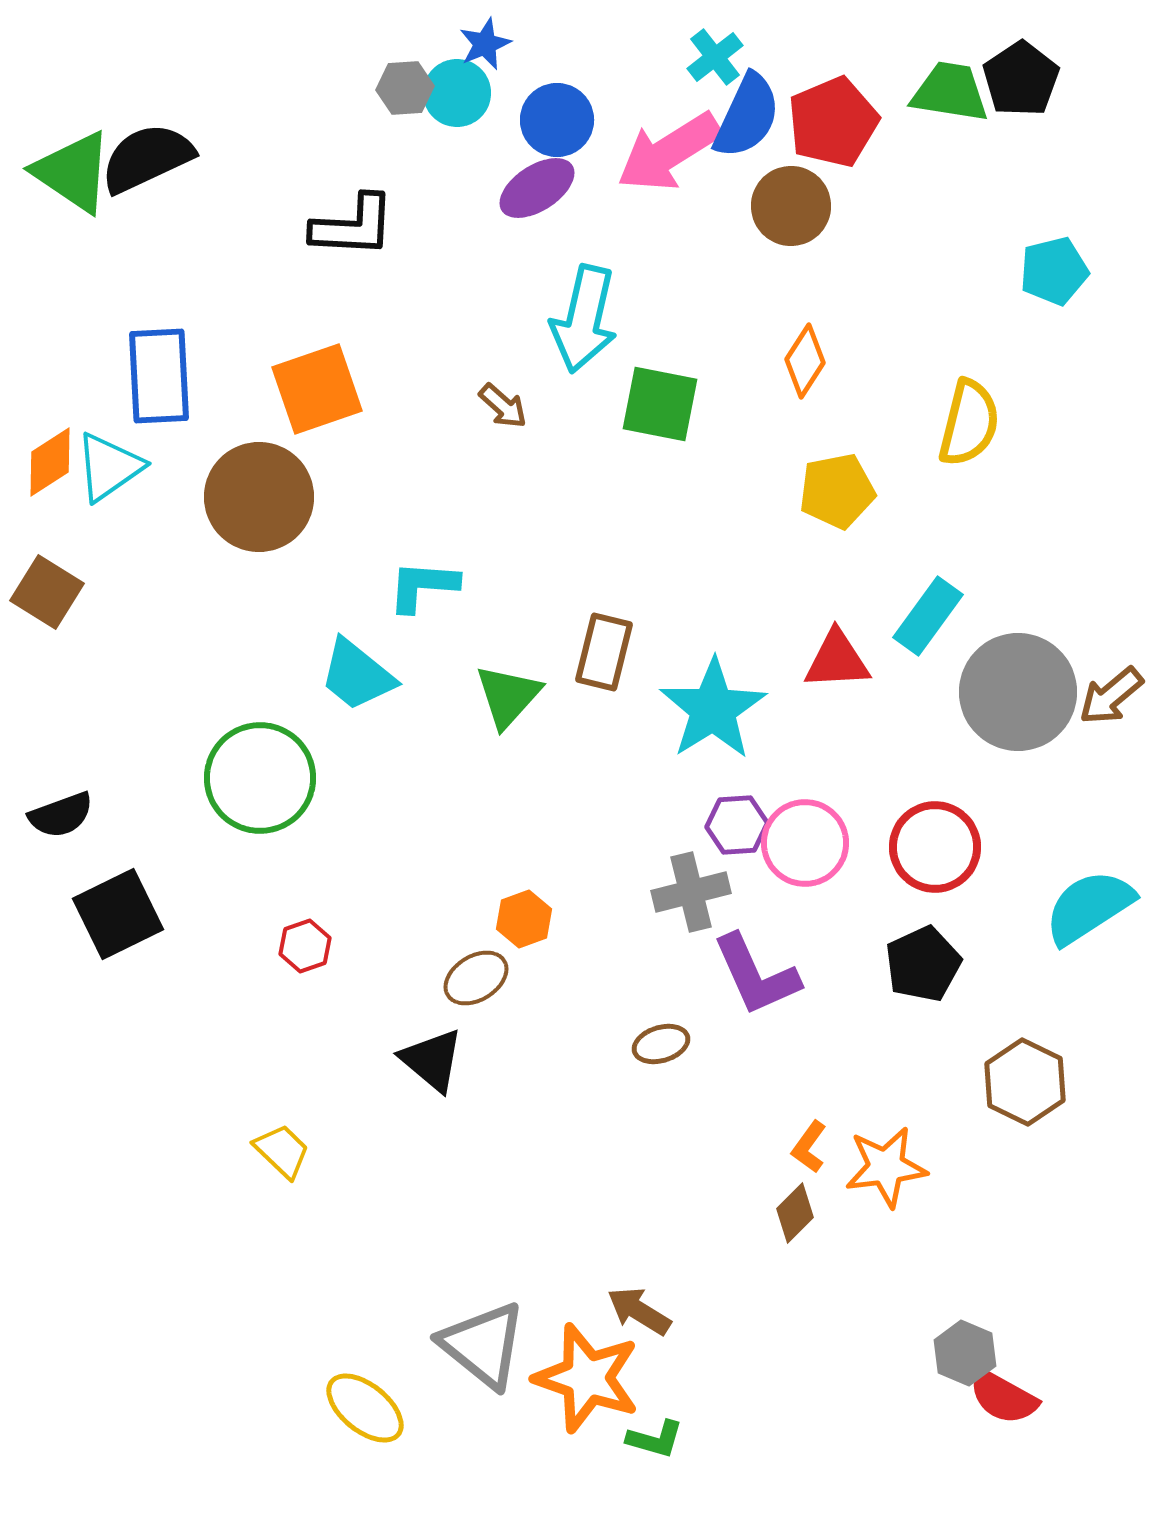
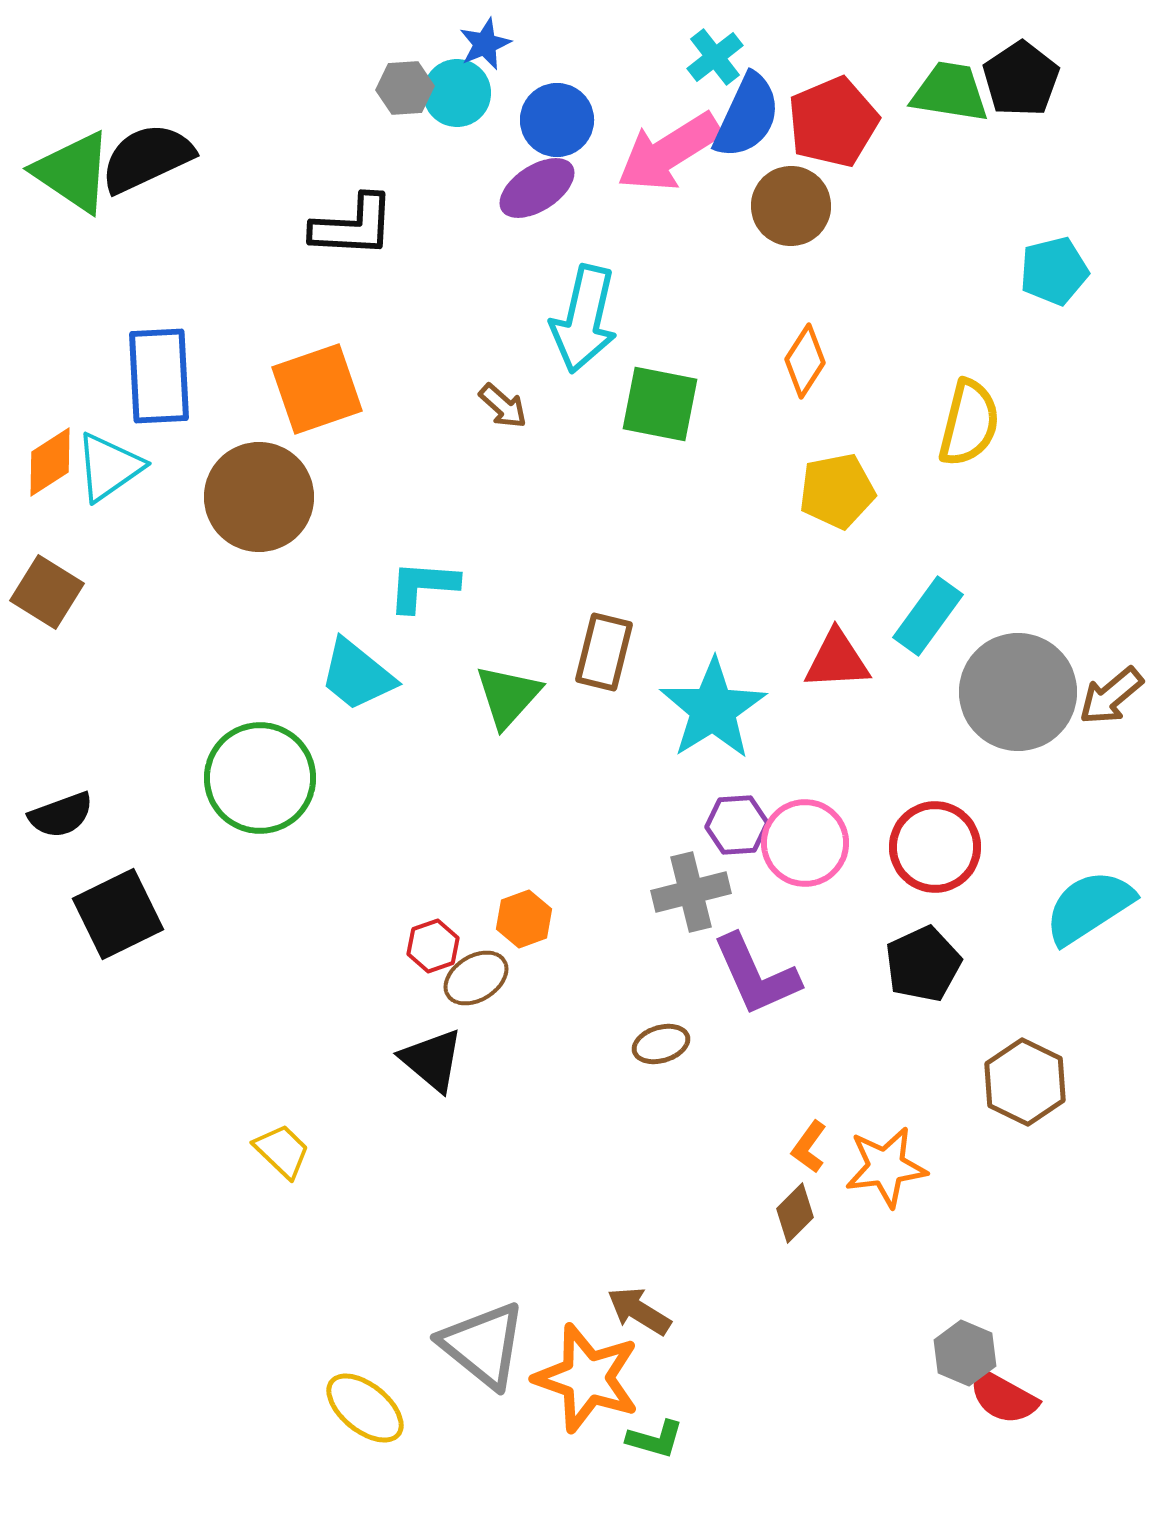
red hexagon at (305, 946): moved 128 px right
